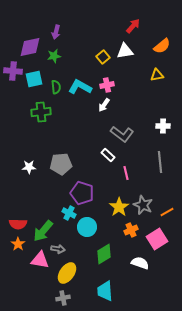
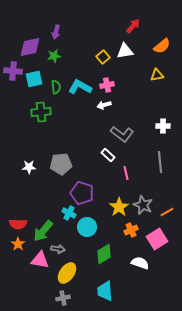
white arrow: rotated 40 degrees clockwise
